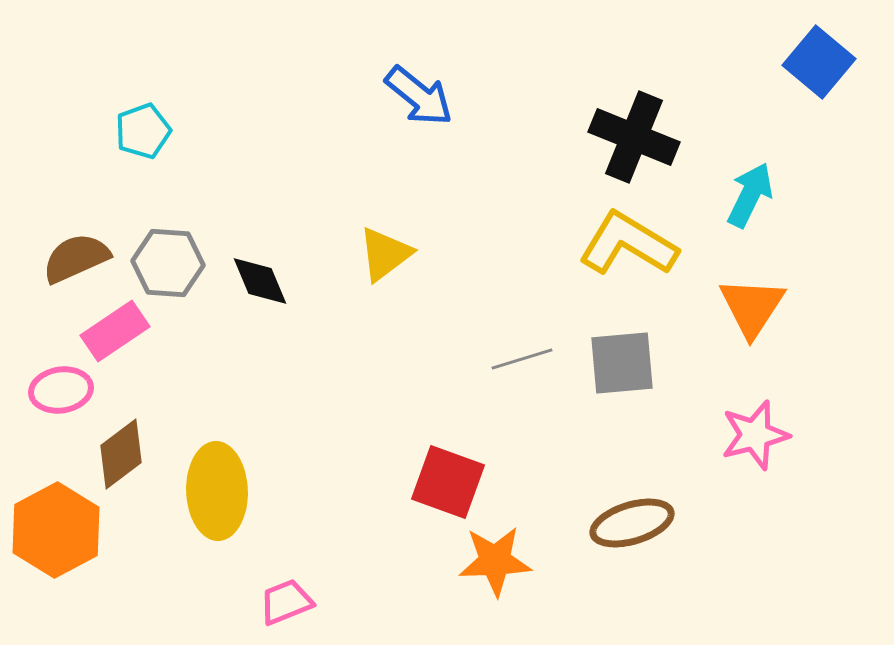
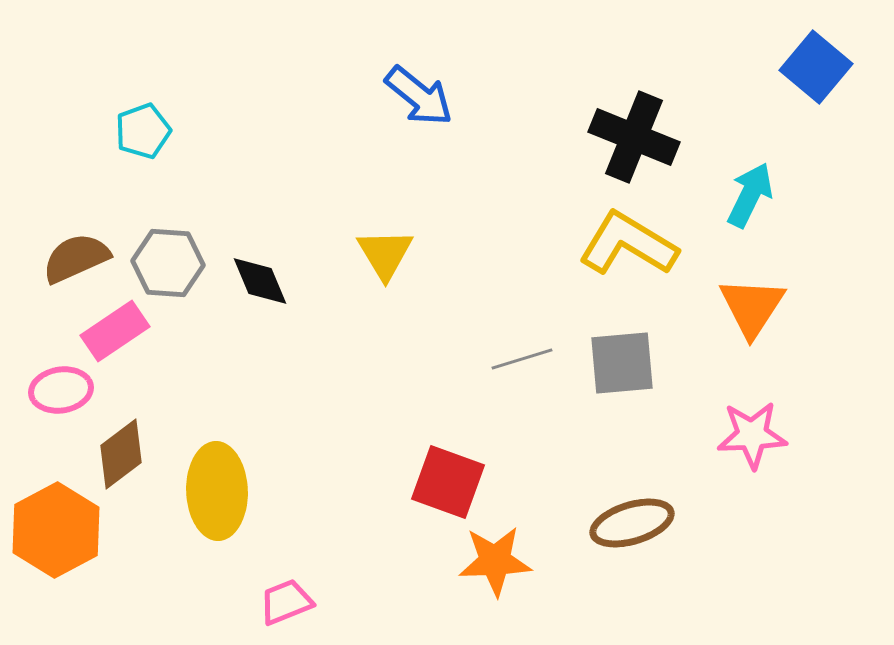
blue square: moved 3 px left, 5 px down
yellow triangle: rotated 24 degrees counterclockwise
pink star: moved 3 px left; rotated 12 degrees clockwise
